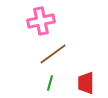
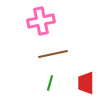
brown line: rotated 24 degrees clockwise
